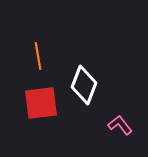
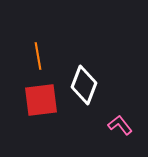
red square: moved 3 px up
